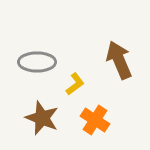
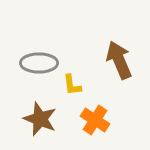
gray ellipse: moved 2 px right, 1 px down
yellow L-shape: moved 3 px left, 1 px down; rotated 120 degrees clockwise
brown star: moved 2 px left, 1 px down
